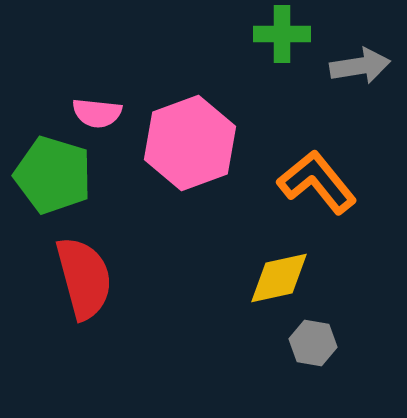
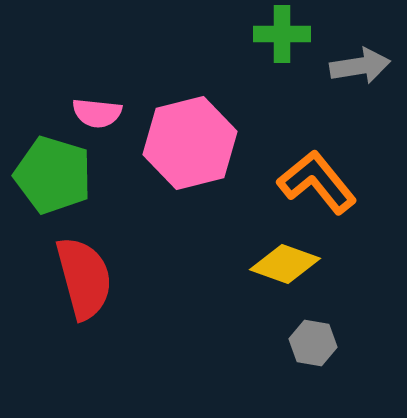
pink hexagon: rotated 6 degrees clockwise
yellow diamond: moved 6 px right, 14 px up; rotated 32 degrees clockwise
